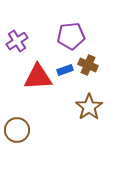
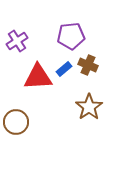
blue rectangle: moved 1 px left, 1 px up; rotated 21 degrees counterclockwise
brown circle: moved 1 px left, 8 px up
